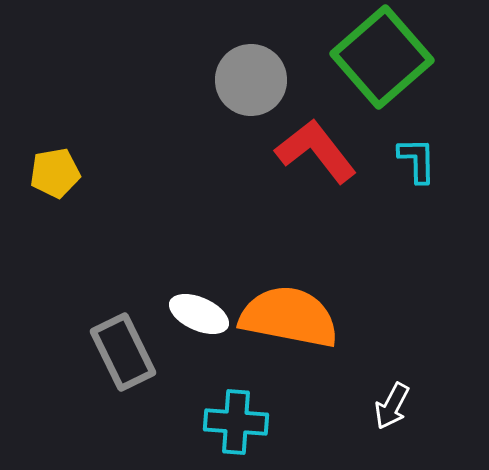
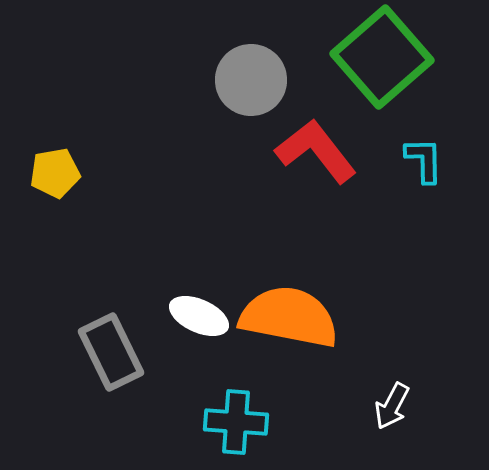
cyan L-shape: moved 7 px right
white ellipse: moved 2 px down
gray rectangle: moved 12 px left
